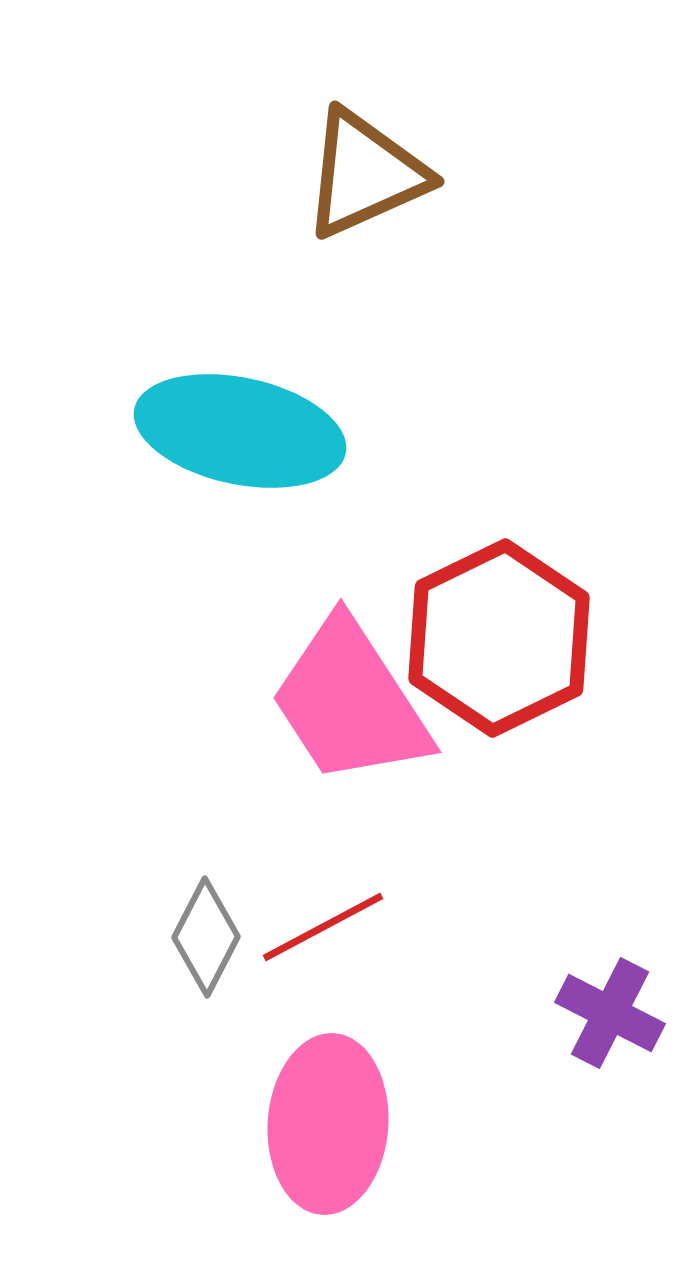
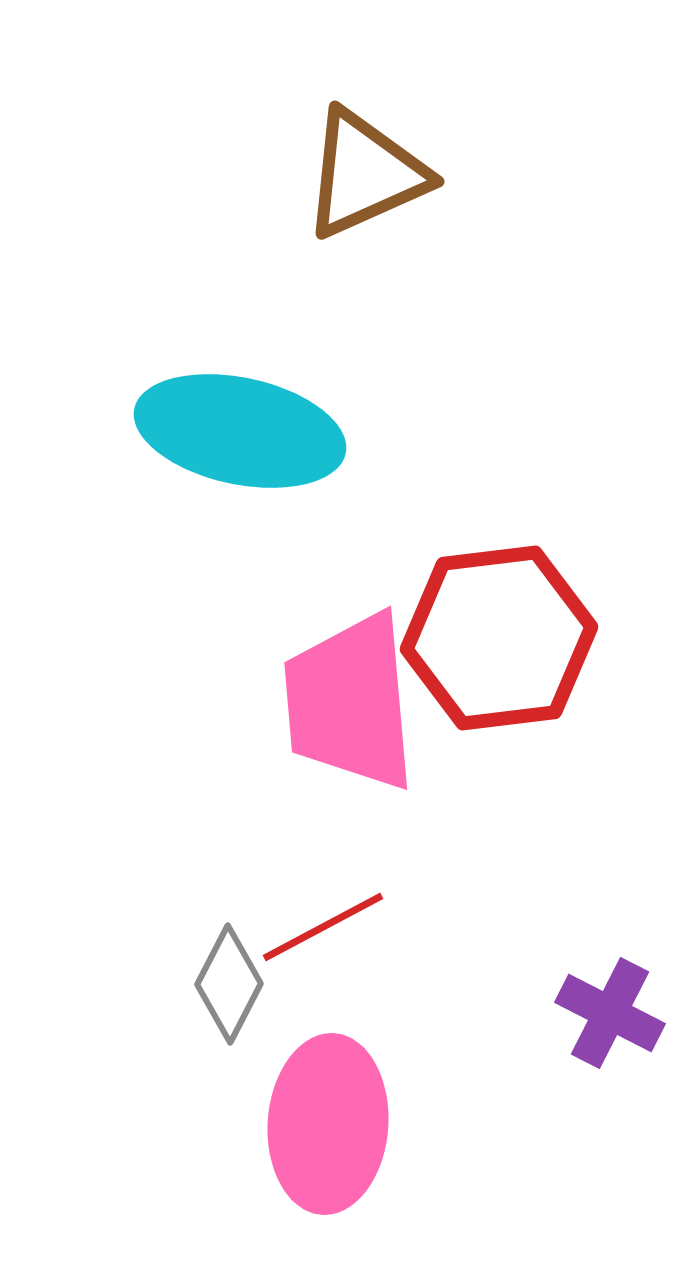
red hexagon: rotated 19 degrees clockwise
pink trapezoid: rotated 28 degrees clockwise
gray diamond: moved 23 px right, 47 px down
